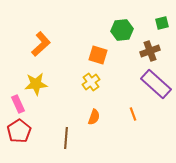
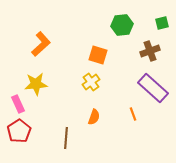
green hexagon: moved 5 px up
purple rectangle: moved 3 px left, 4 px down
